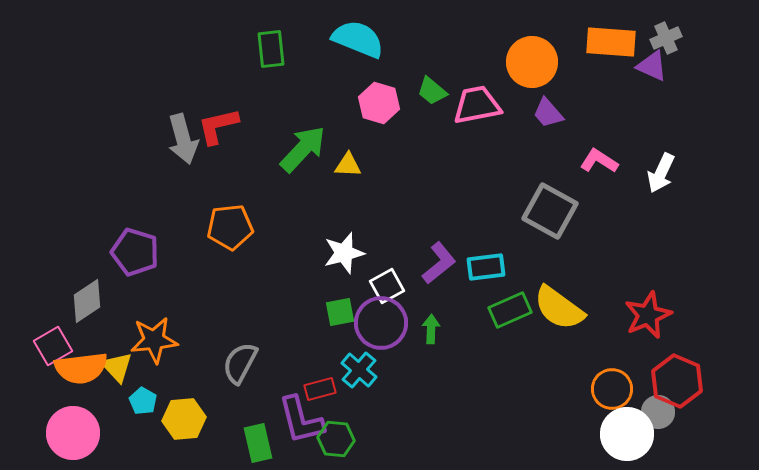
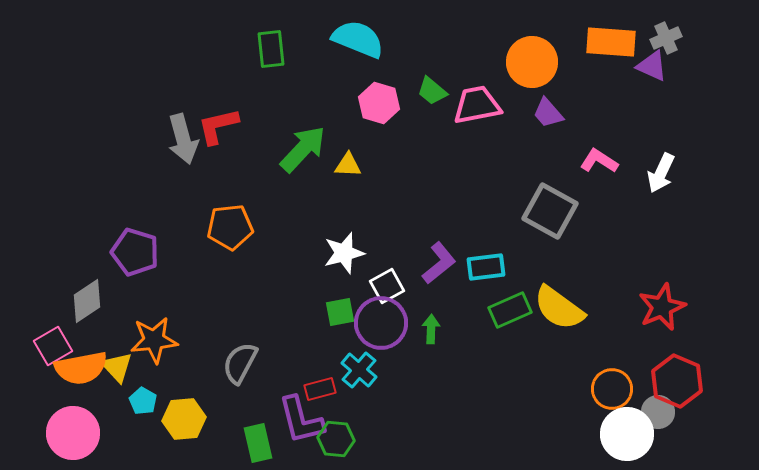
red star at (648, 315): moved 14 px right, 8 px up
orange semicircle at (81, 368): rotated 4 degrees counterclockwise
